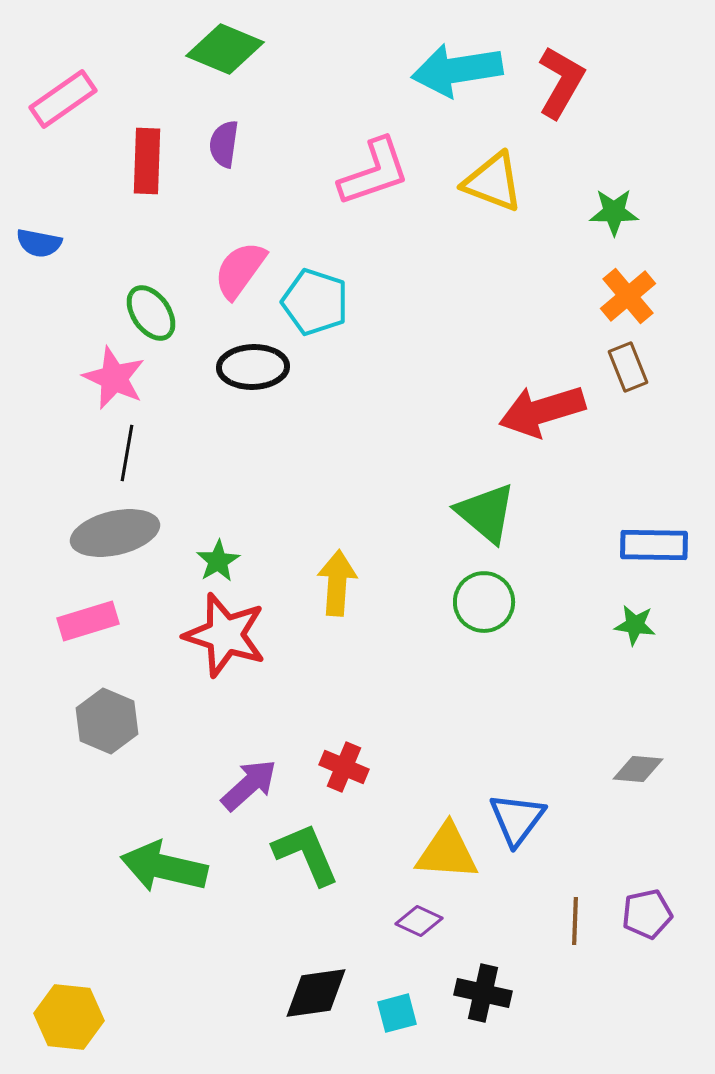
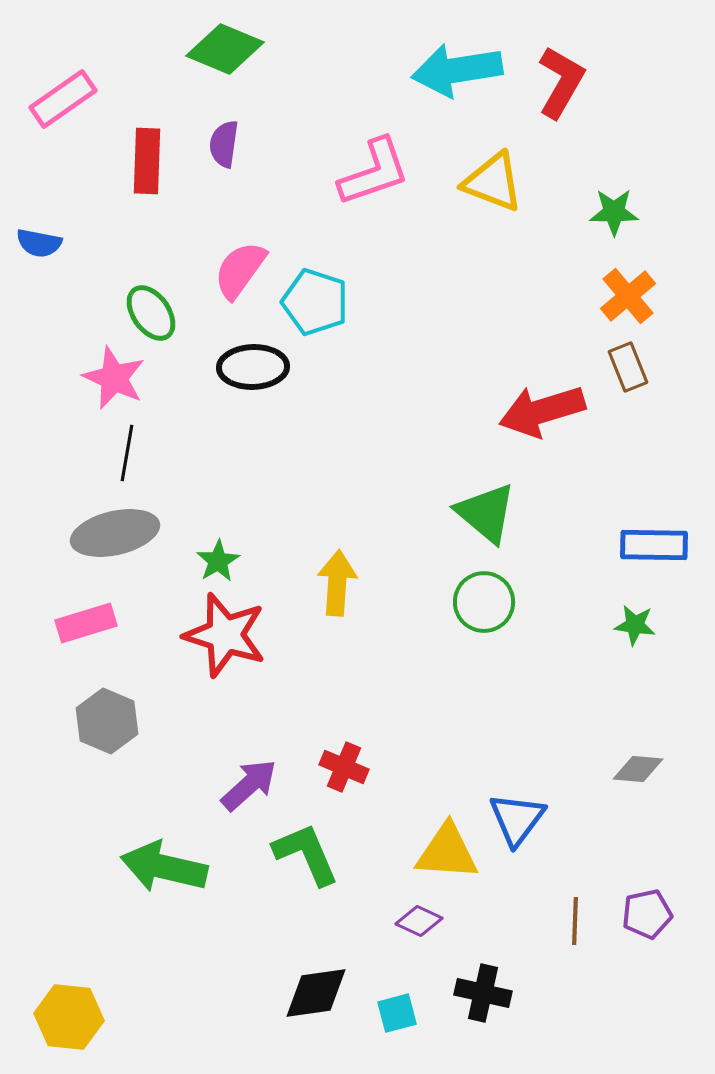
pink rectangle at (88, 621): moved 2 px left, 2 px down
